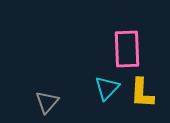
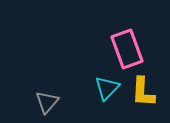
pink rectangle: rotated 18 degrees counterclockwise
yellow L-shape: moved 1 px right, 1 px up
